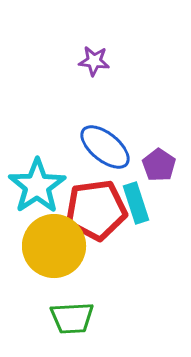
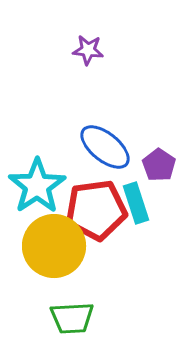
purple star: moved 6 px left, 11 px up
